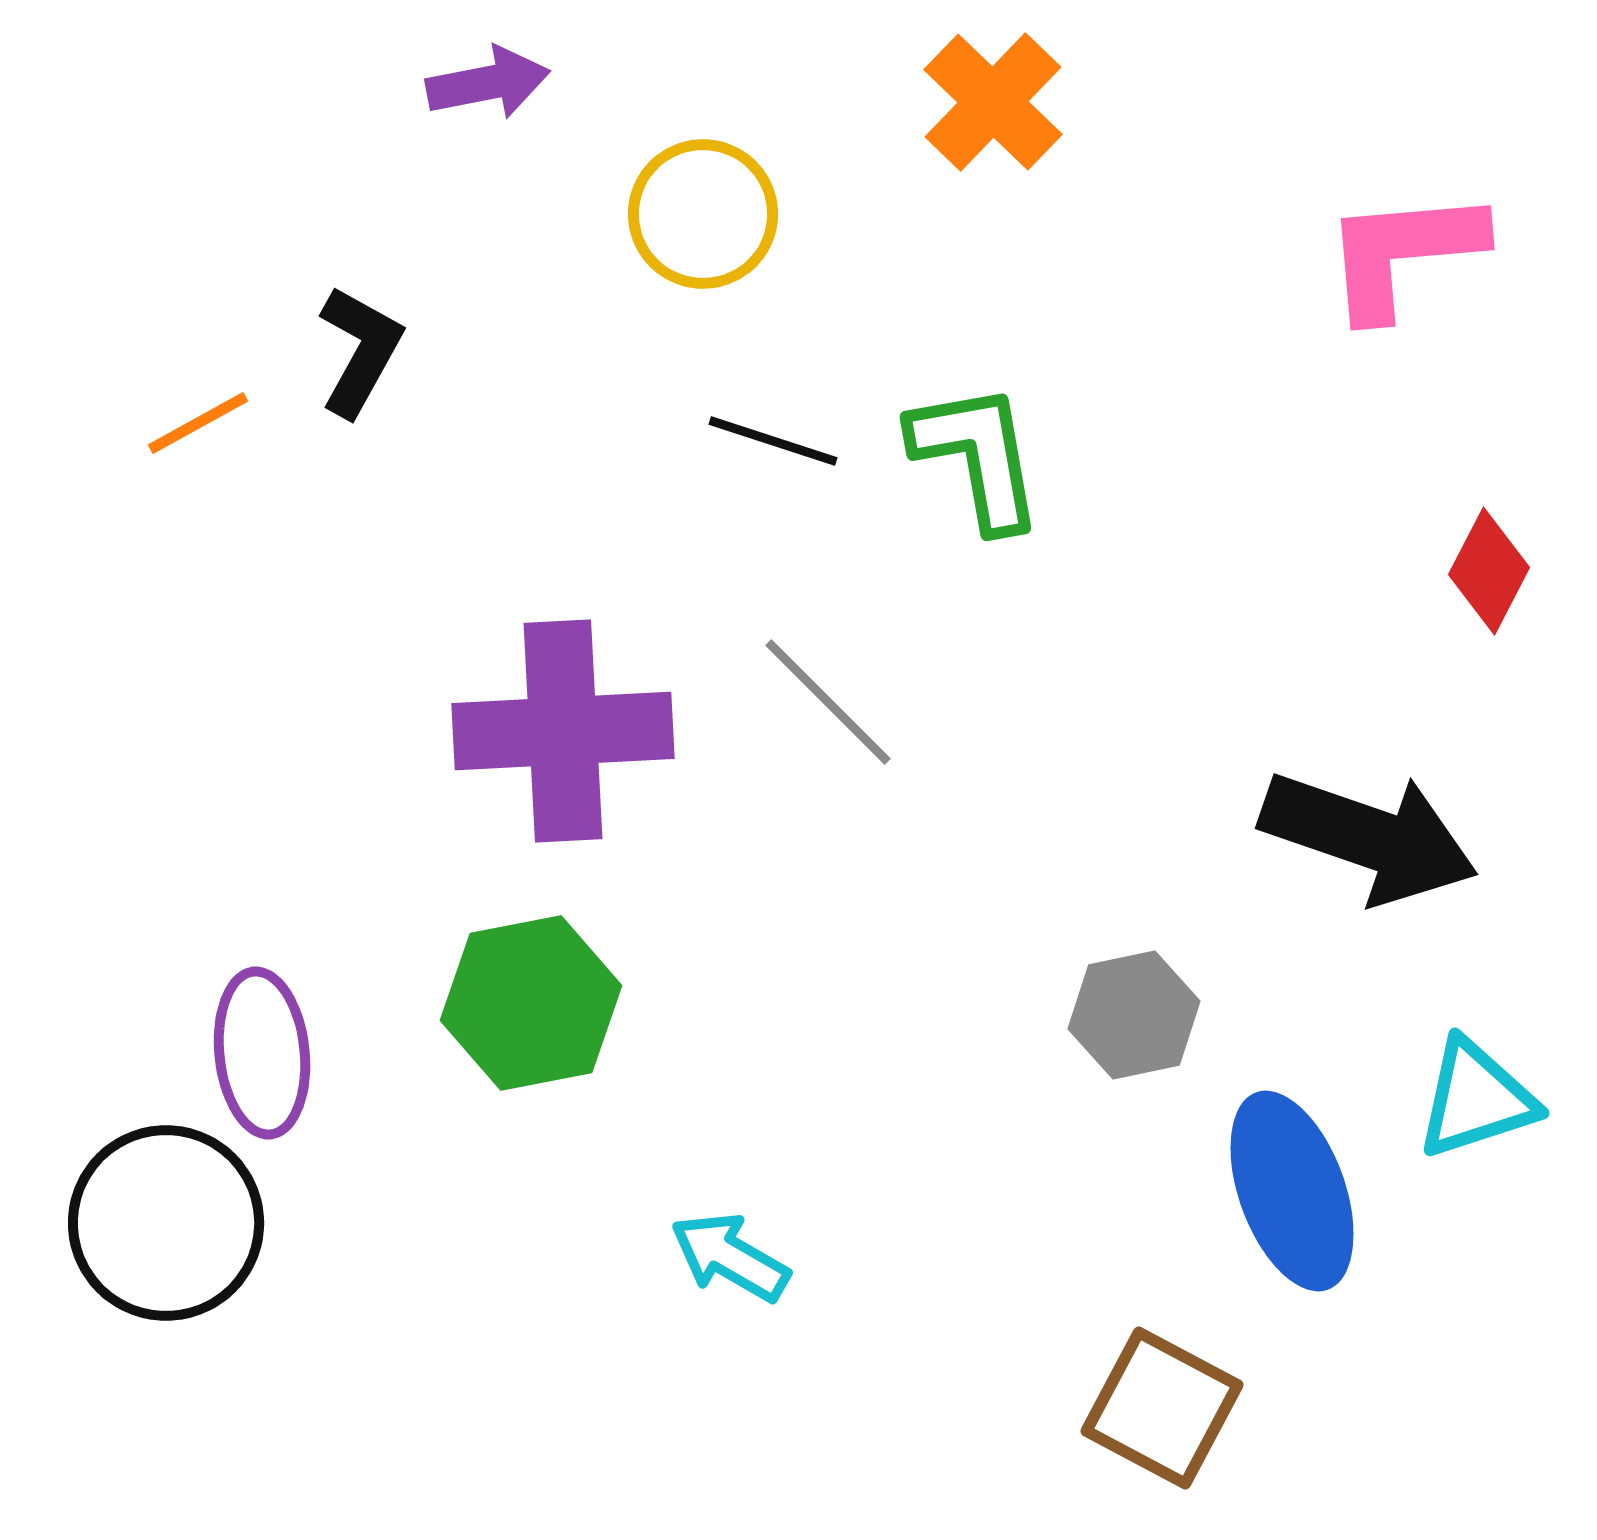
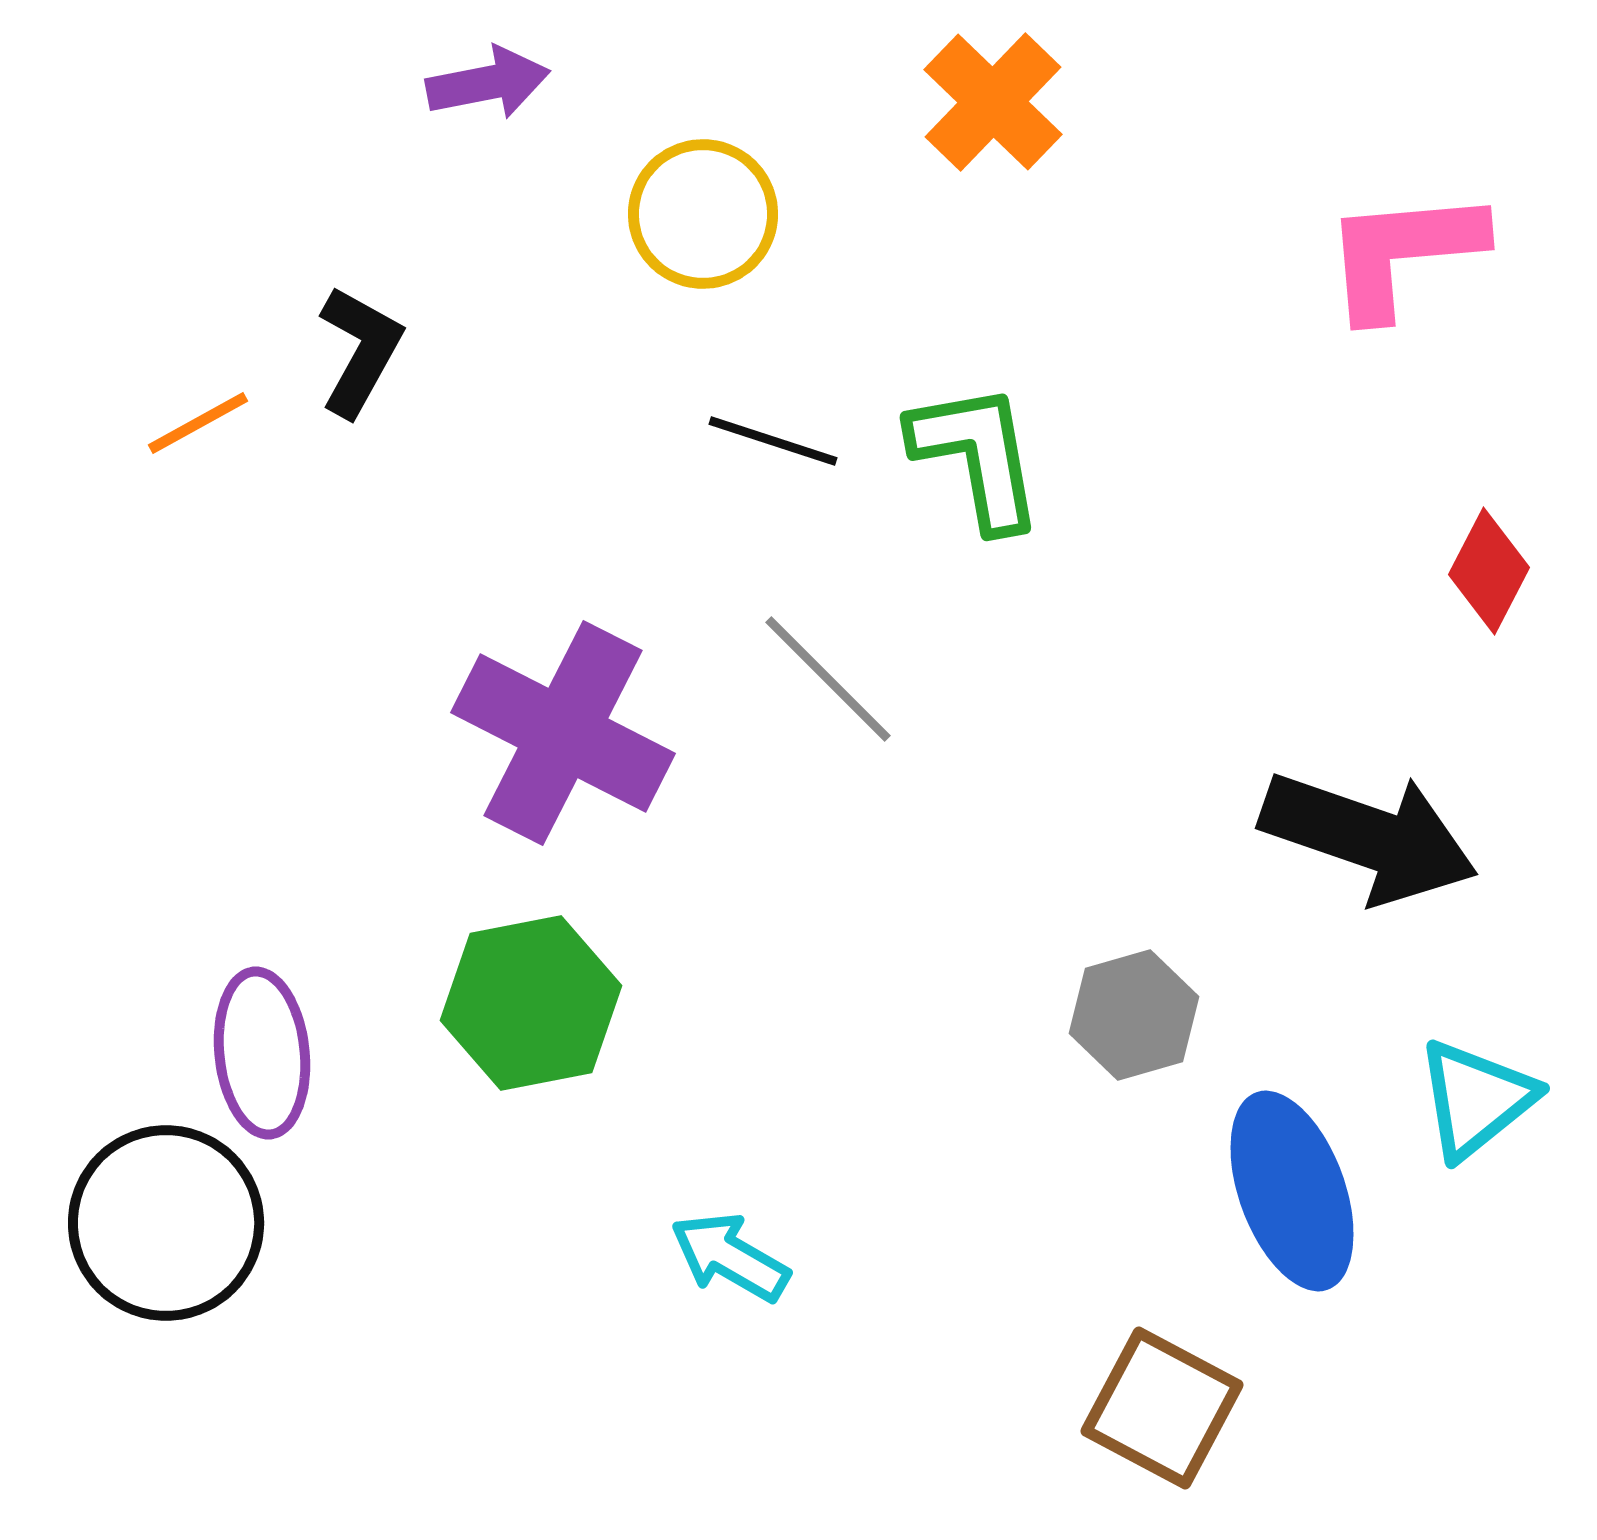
gray line: moved 23 px up
purple cross: moved 2 px down; rotated 30 degrees clockwise
gray hexagon: rotated 4 degrees counterclockwise
cyan triangle: rotated 21 degrees counterclockwise
